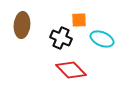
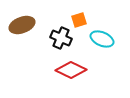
orange square: rotated 14 degrees counterclockwise
brown ellipse: rotated 65 degrees clockwise
red diamond: rotated 20 degrees counterclockwise
